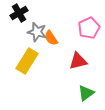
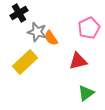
yellow rectangle: moved 2 px left, 1 px down; rotated 15 degrees clockwise
